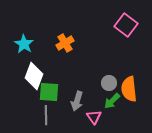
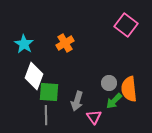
green arrow: moved 2 px right
